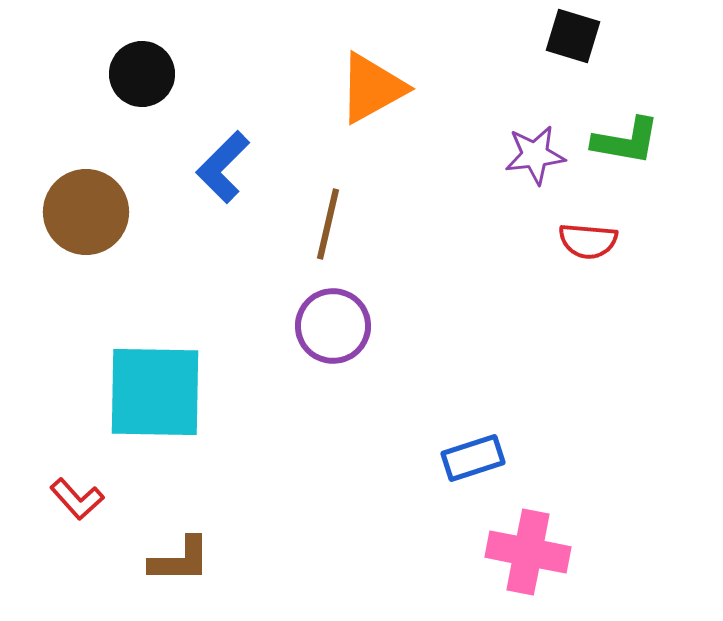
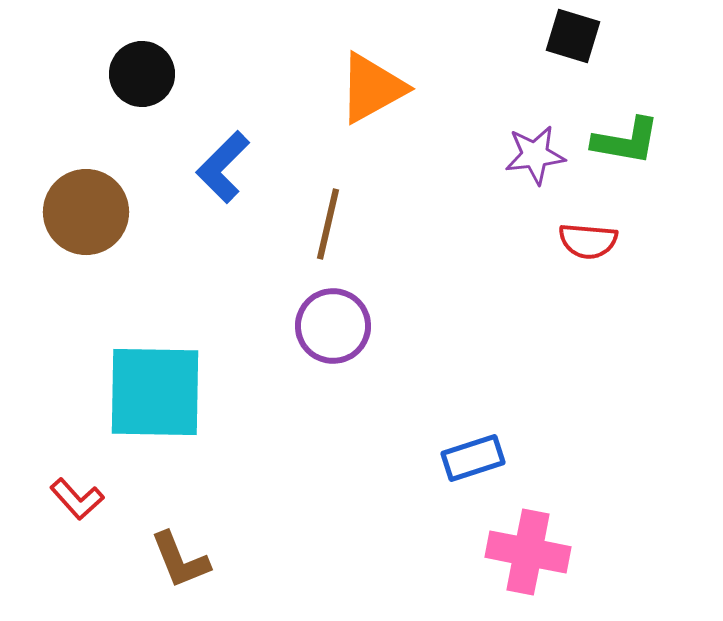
brown L-shape: rotated 68 degrees clockwise
